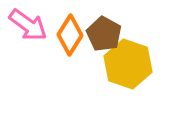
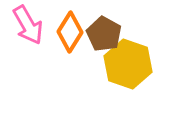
pink arrow: rotated 24 degrees clockwise
orange diamond: moved 3 px up
